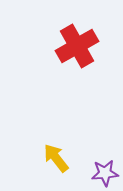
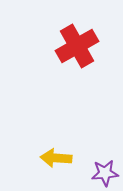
yellow arrow: rotated 48 degrees counterclockwise
